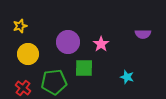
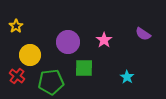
yellow star: moved 4 px left; rotated 16 degrees counterclockwise
purple semicircle: rotated 35 degrees clockwise
pink star: moved 3 px right, 4 px up
yellow circle: moved 2 px right, 1 px down
cyan star: rotated 16 degrees clockwise
green pentagon: moved 3 px left
red cross: moved 6 px left, 12 px up
